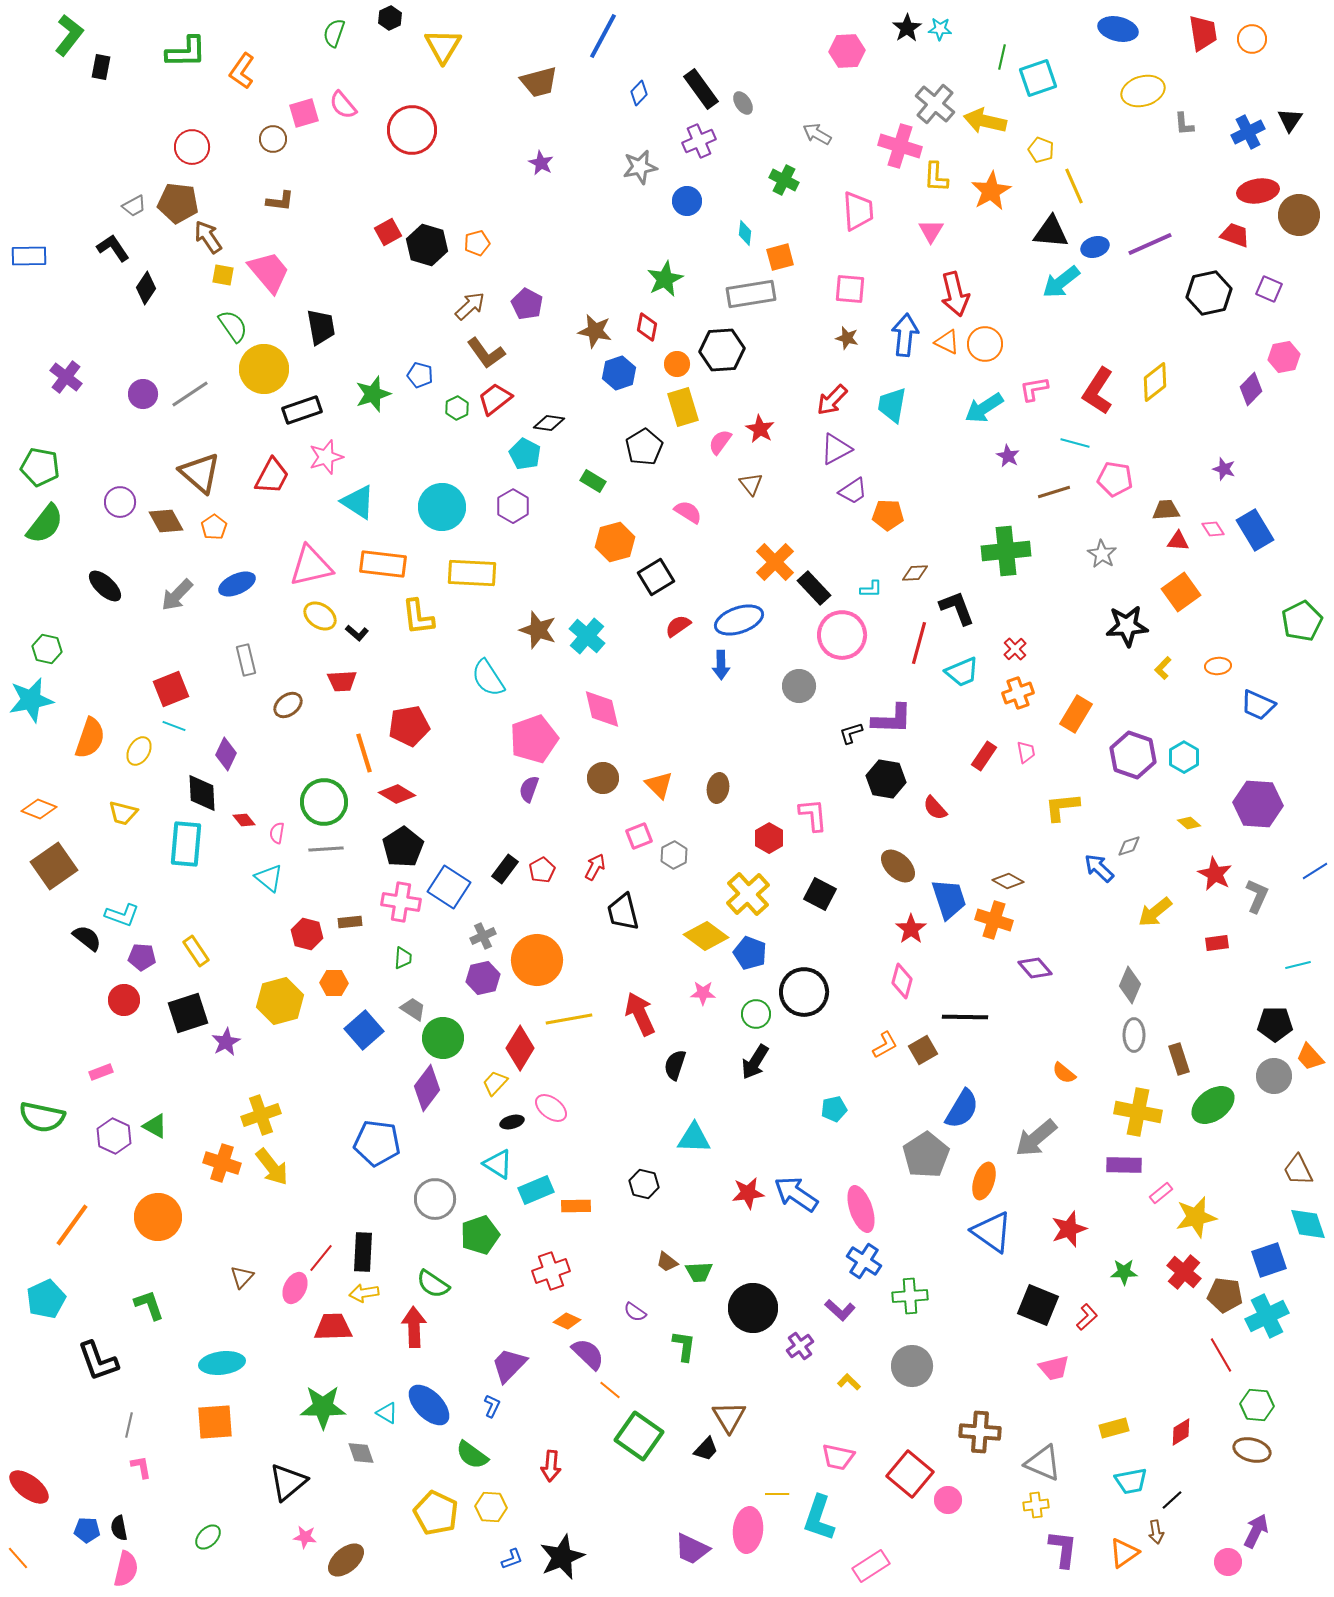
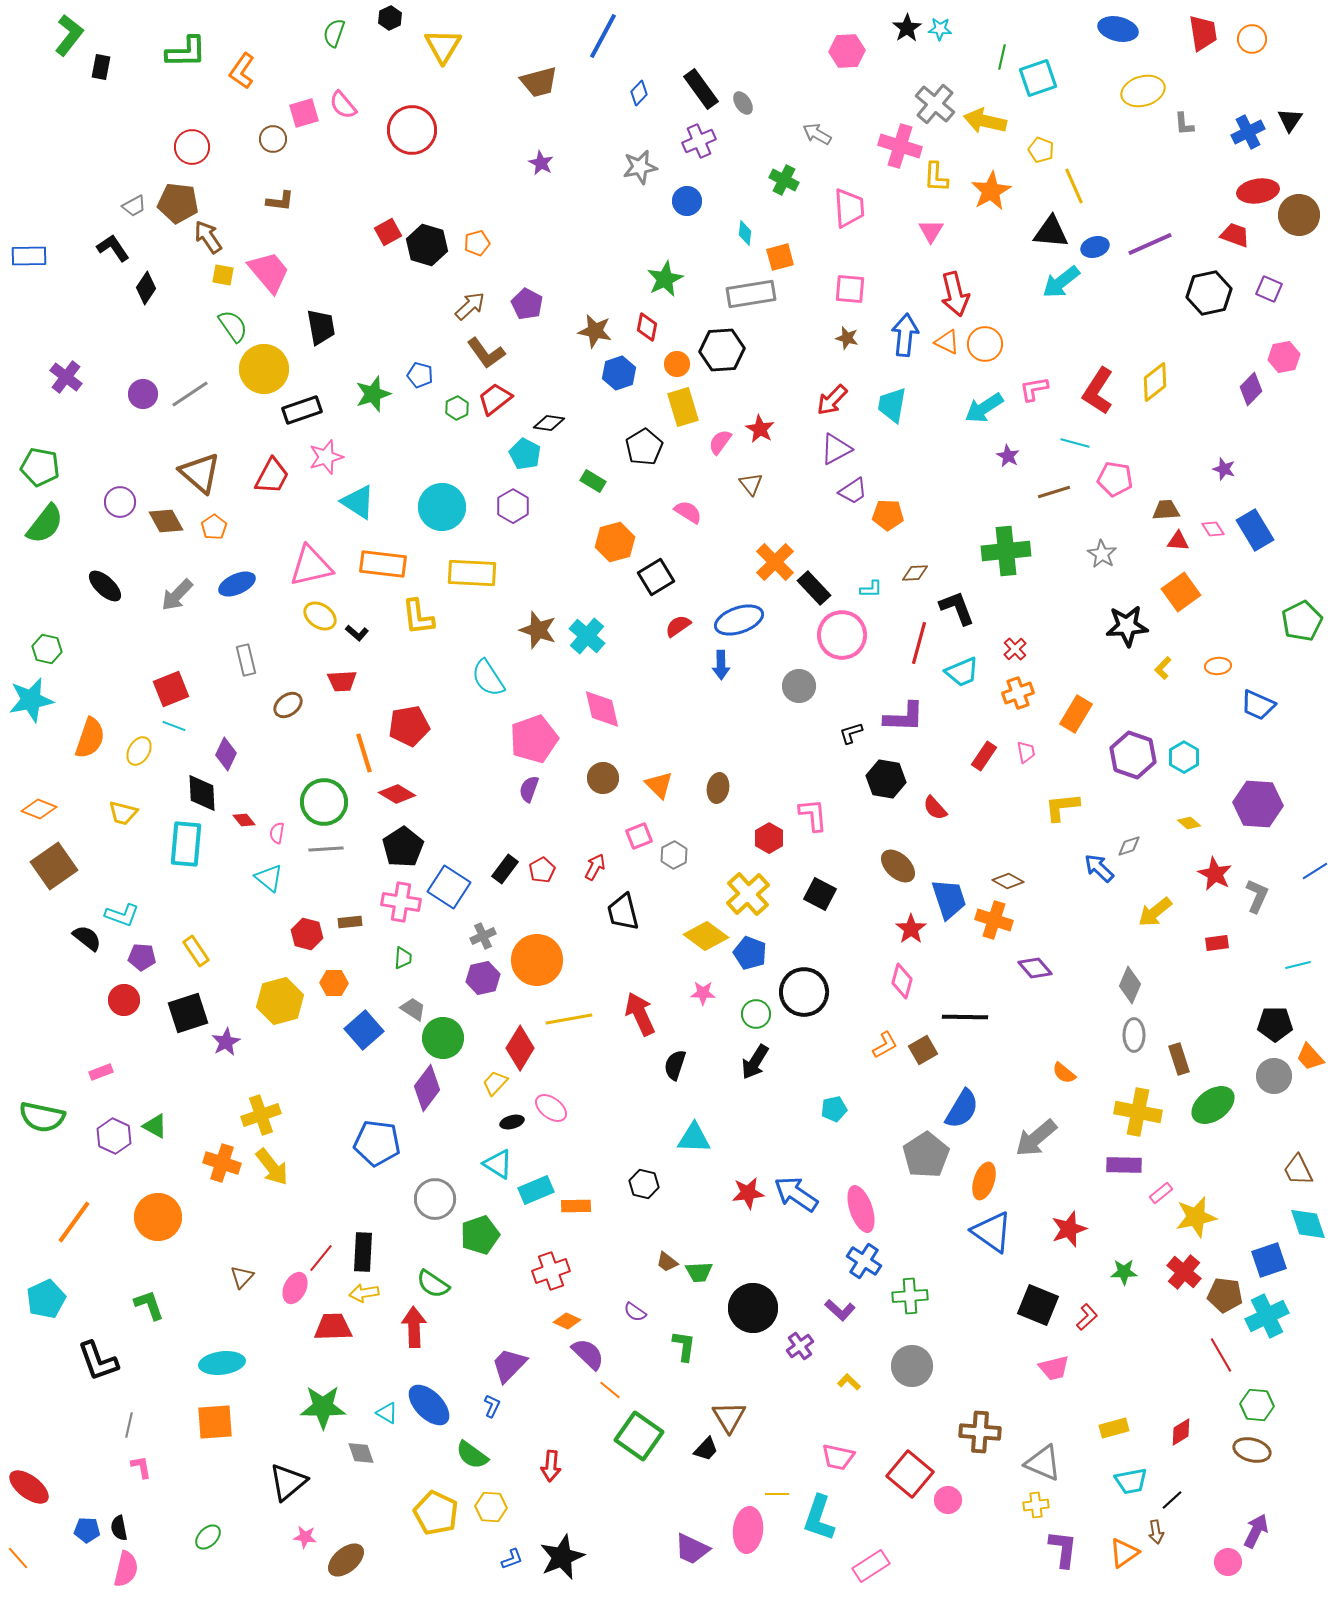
pink trapezoid at (858, 211): moved 9 px left, 3 px up
purple L-shape at (892, 719): moved 12 px right, 2 px up
orange line at (72, 1225): moved 2 px right, 3 px up
